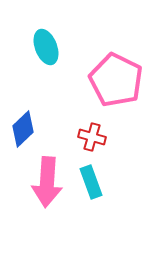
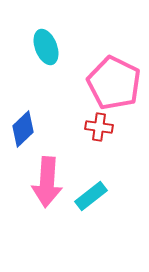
pink pentagon: moved 2 px left, 3 px down
red cross: moved 7 px right, 10 px up; rotated 8 degrees counterclockwise
cyan rectangle: moved 14 px down; rotated 72 degrees clockwise
